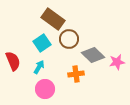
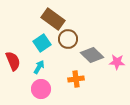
brown circle: moved 1 px left
gray diamond: moved 1 px left
pink star: rotated 14 degrees clockwise
orange cross: moved 5 px down
pink circle: moved 4 px left
